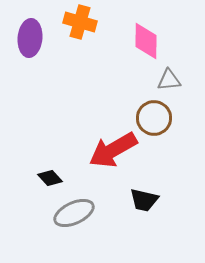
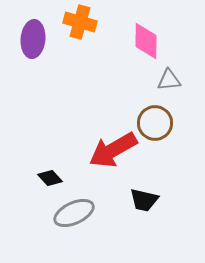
purple ellipse: moved 3 px right, 1 px down
brown circle: moved 1 px right, 5 px down
